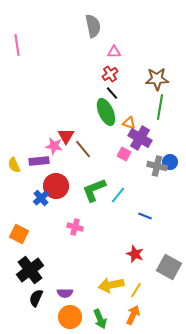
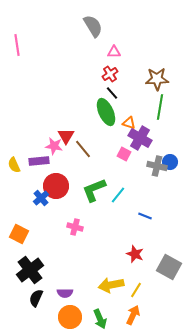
gray semicircle: rotated 20 degrees counterclockwise
